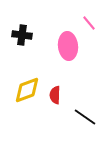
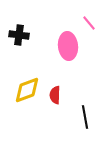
black cross: moved 3 px left
black line: rotated 45 degrees clockwise
